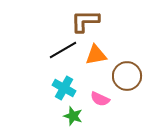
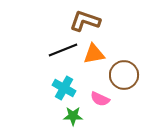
brown L-shape: rotated 20 degrees clockwise
black line: rotated 8 degrees clockwise
orange triangle: moved 2 px left, 1 px up
brown circle: moved 3 px left, 1 px up
green star: rotated 18 degrees counterclockwise
